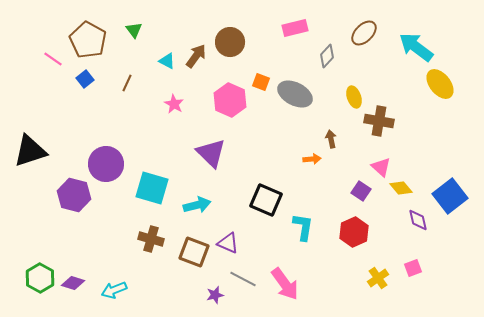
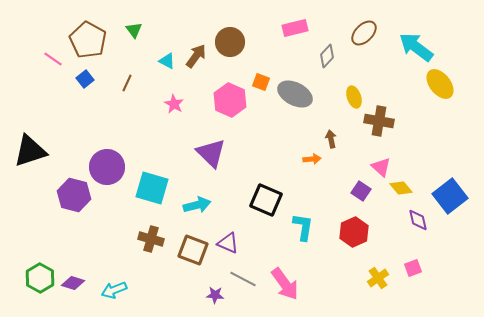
purple circle at (106, 164): moved 1 px right, 3 px down
brown square at (194, 252): moved 1 px left, 2 px up
purple star at (215, 295): rotated 18 degrees clockwise
